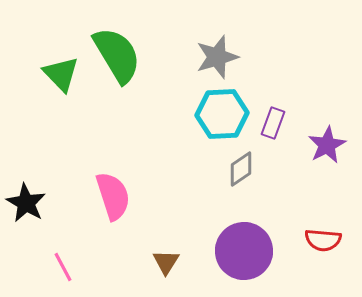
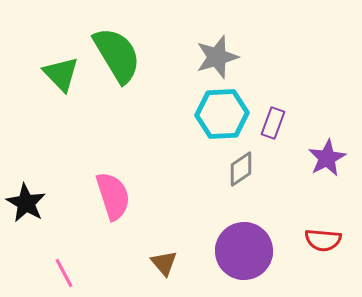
purple star: moved 13 px down
brown triangle: moved 2 px left, 1 px down; rotated 12 degrees counterclockwise
pink line: moved 1 px right, 6 px down
